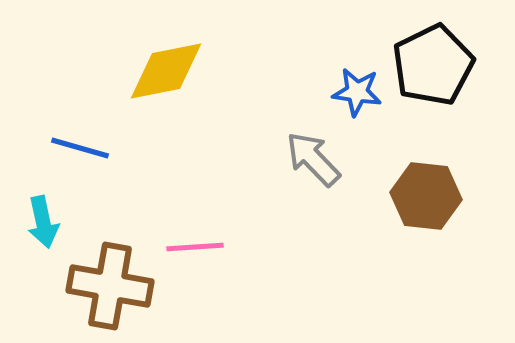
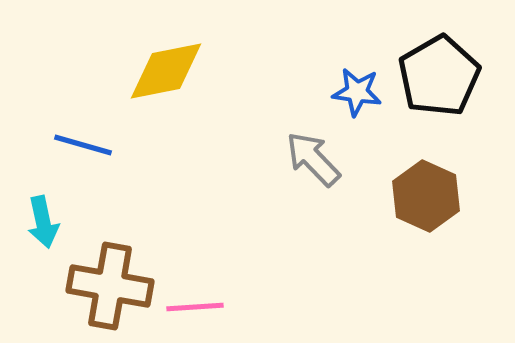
black pentagon: moved 6 px right, 11 px down; rotated 4 degrees counterclockwise
blue line: moved 3 px right, 3 px up
brown hexagon: rotated 18 degrees clockwise
pink line: moved 60 px down
